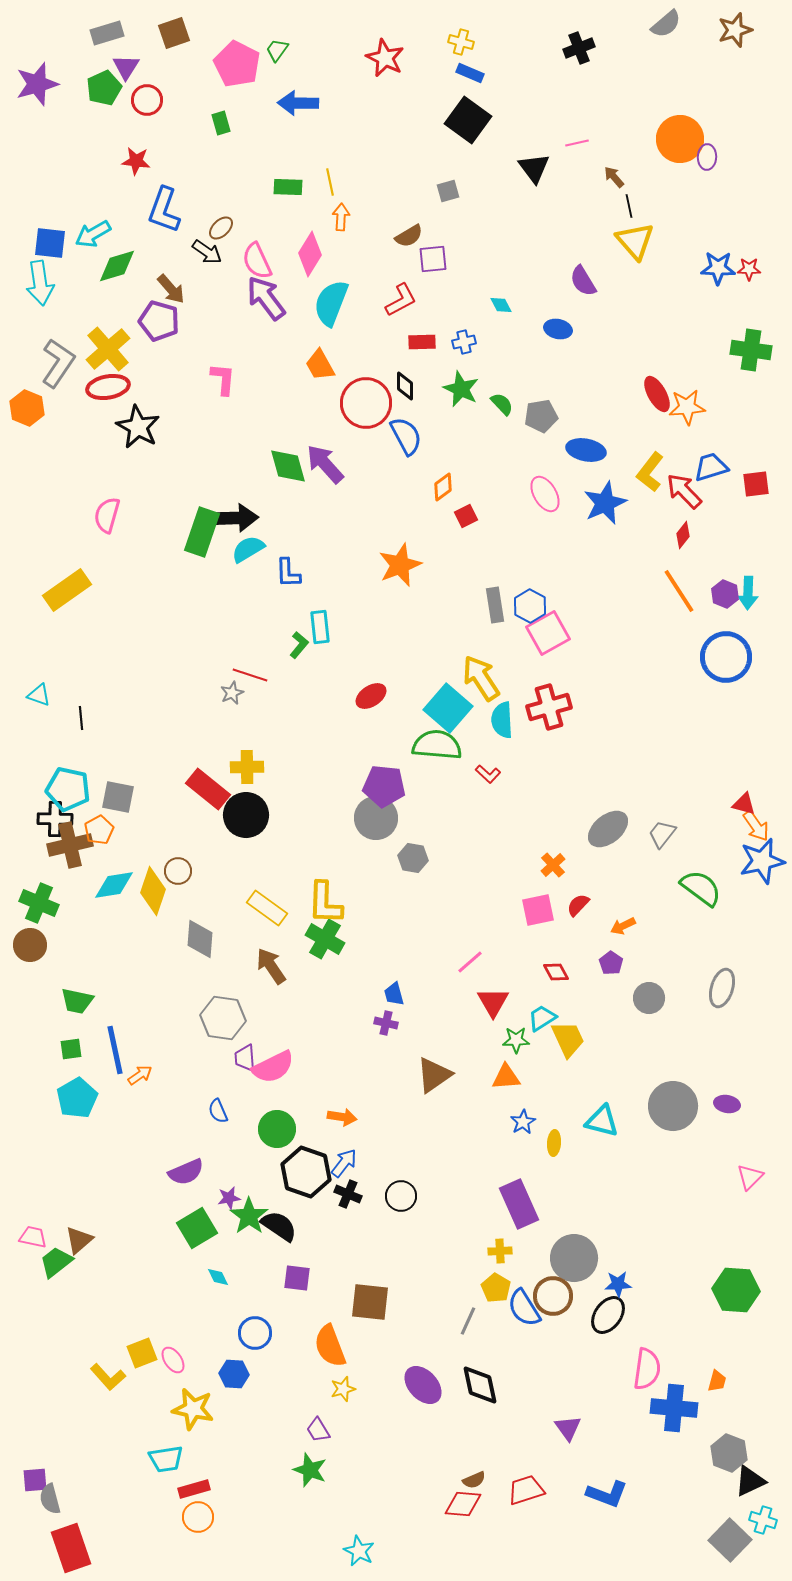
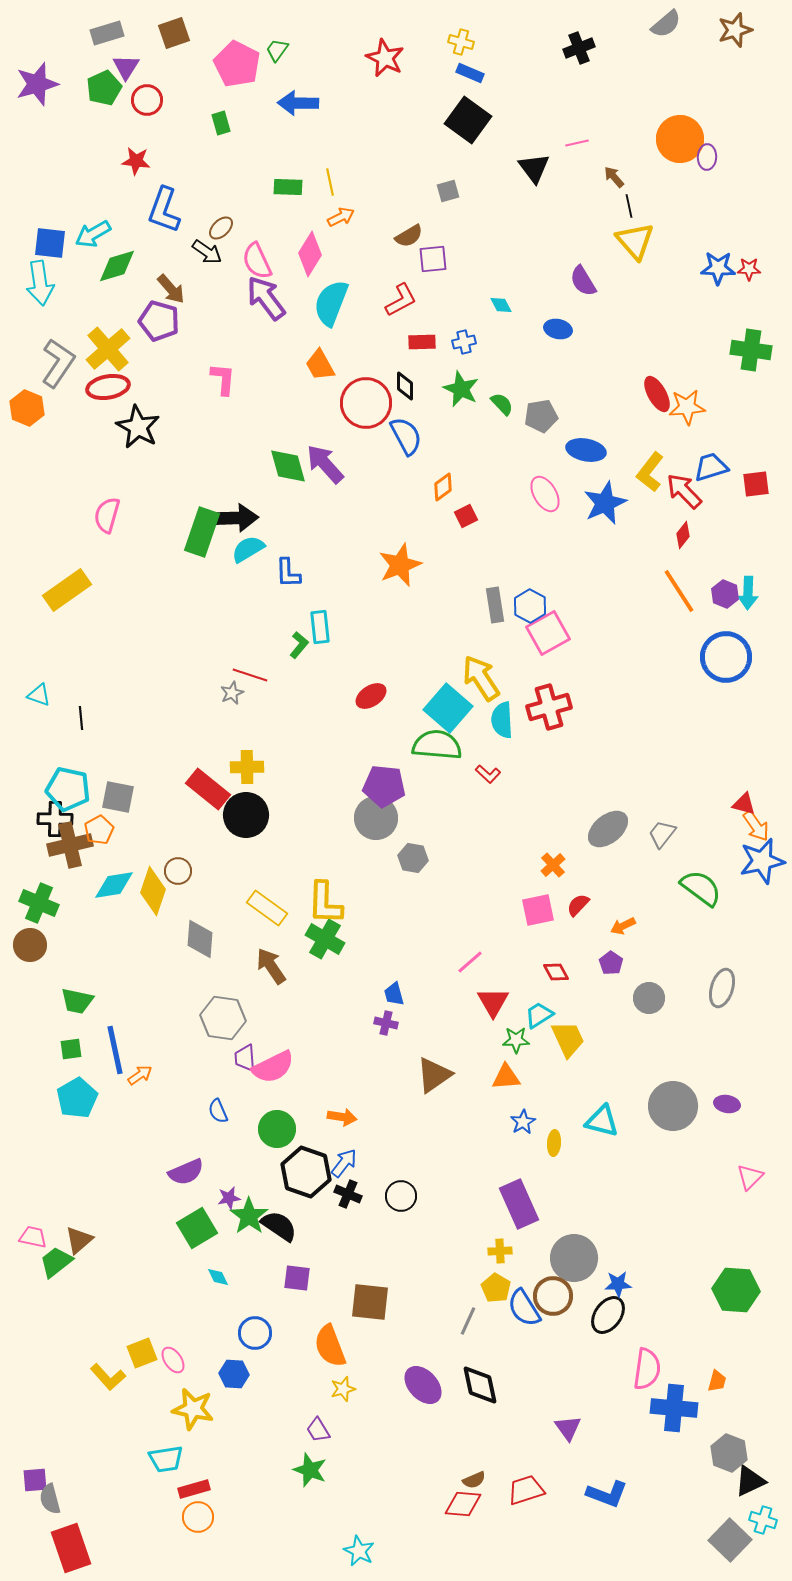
orange arrow at (341, 217): rotated 60 degrees clockwise
cyan trapezoid at (542, 1018): moved 3 px left, 3 px up
